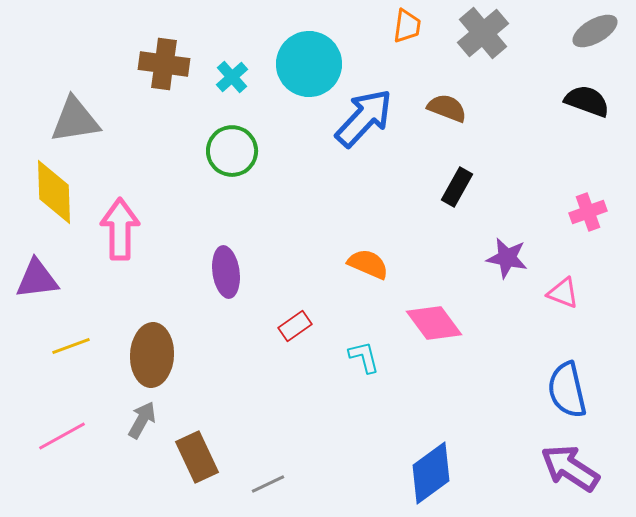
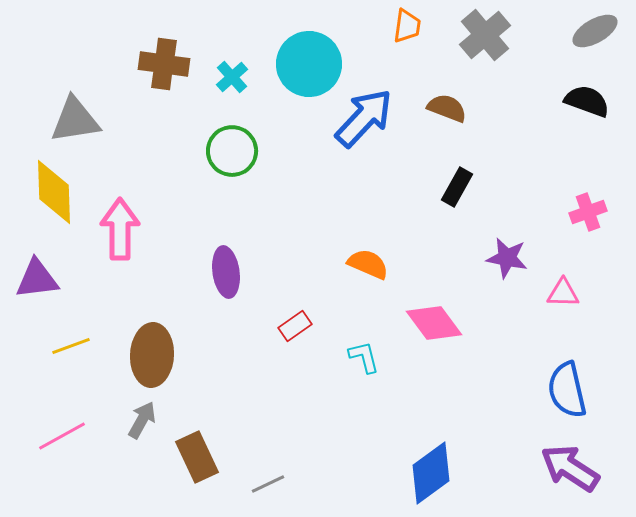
gray cross: moved 2 px right, 2 px down
pink triangle: rotated 20 degrees counterclockwise
